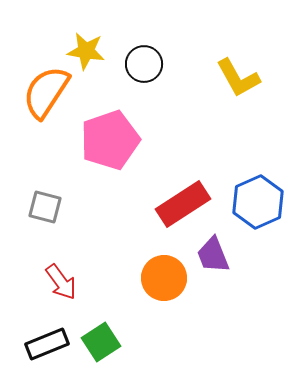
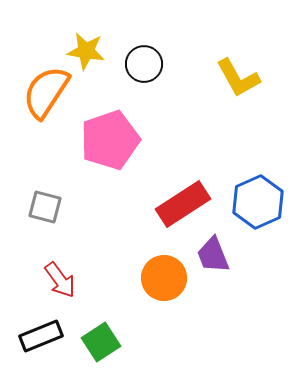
red arrow: moved 1 px left, 2 px up
black rectangle: moved 6 px left, 8 px up
